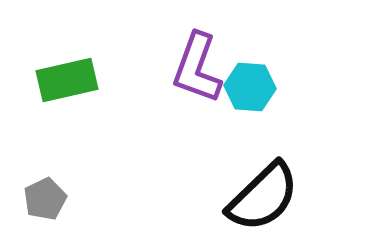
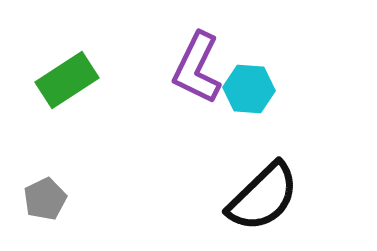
purple L-shape: rotated 6 degrees clockwise
green rectangle: rotated 20 degrees counterclockwise
cyan hexagon: moved 1 px left, 2 px down
